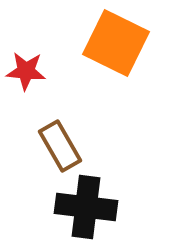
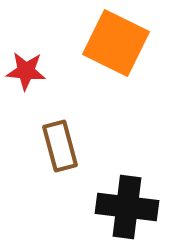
brown rectangle: rotated 15 degrees clockwise
black cross: moved 41 px right
